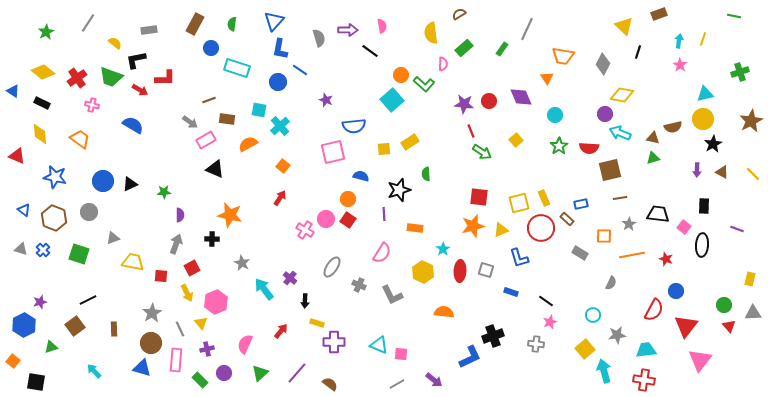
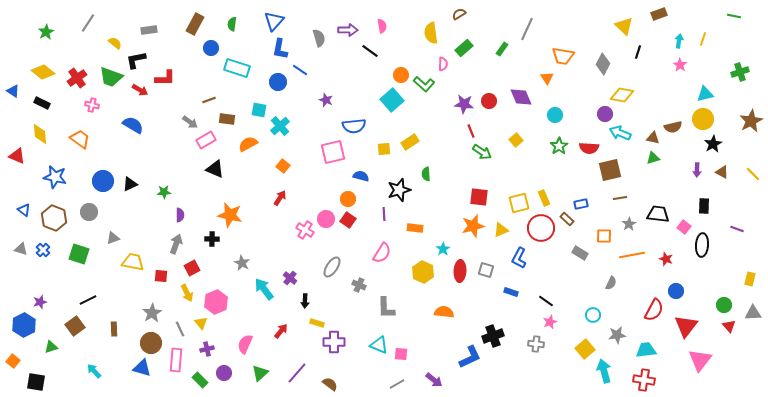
blue L-shape at (519, 258): rotated 45 degrees clockwise
gray L-shape at (392, 295): moved 6 px left, 13 px down; rotated 25 degrees clockwise
